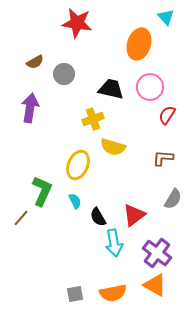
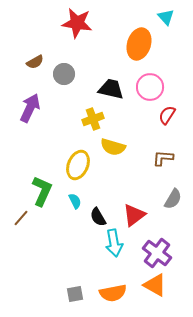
purple arrow: rotated 16 degrees clockwise
